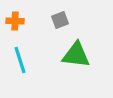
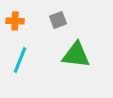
gray square: moved 2 px left
cyan line: rotated 40 degrees clockwise
